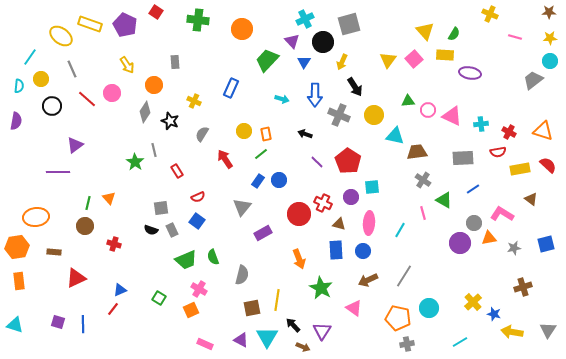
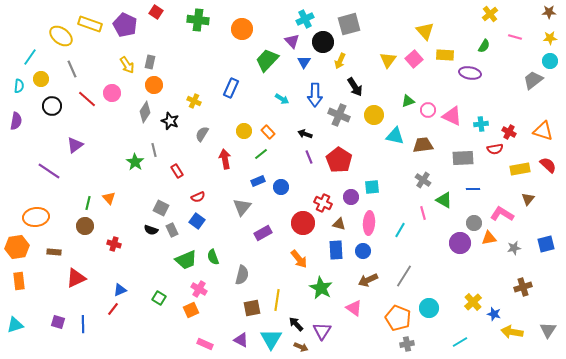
yellow cross at (490, 14): rotated 28 degrees clockwise
green semicircle at (454, 34): moved 30 px right, 12 px down
gray rectangle at (175, 62): moved 25 px left; rotated 16 degrees clockwise
yellow arrow at (342, 62): moved 2 px left, 1 px up
cyan arrow at (282, 99): rotated 16 degrees clockwise
green triangle at (408, 101): rotated 16 degrees counterclockwise
orange rectangle at (266, 134): moved 2 px right, 2 px up; rotated 32 degrees counterclockwise
brown trapezoid at (417, 152): moved 6 px right, 7 px up
red semicircle at (498, 152): moved 3 px left, 3 px up
red arrow at (225, 159): rotated 24 degrees clockwise
red pentagon at (348, 161): moved 9 px left, 1 px up
purple line at (317, 162): moved 8 px left, 5 px up; rotated 24 degrees clockwise
purple line at (58, 172): moved 9 px left, 1 px up; rotated 35 degrees clockwise
blue circle at (279, 180): moved 2 px right, 7 px down
blue rectangle at (258, 181): rotated 32 degrees clockwise
blue line at (473, 189): rotated 32 degrees clockwise
brown triangle at (531, 199): moved 3 px left; rotated 32 degrees clockwise
gray square at (161, 208): rotated 35 degrees clockwise
red circle at (299, 214): moved 4 px right, 9 px down
orange arrow at (299, 259): rotated 18 degrees counterclockwise
orange pentagon at (398, 318): rotated 10 degrees clockwise
cyan triangle at (15, 325): rotated 36 degrees counterclockwise
black arrow at (293, 325): moved 3 px right, 1 px up
cyan triangle at (267, 337): moved 4 px right, 2 px down
brown arrow at (303, 347): moved 2 px left
